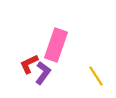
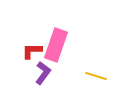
red L-shape: moved 3 px right, 13 px up; rotated 25 degrees clockwise
yellow line: rotated 40 degrees counterclockwise
